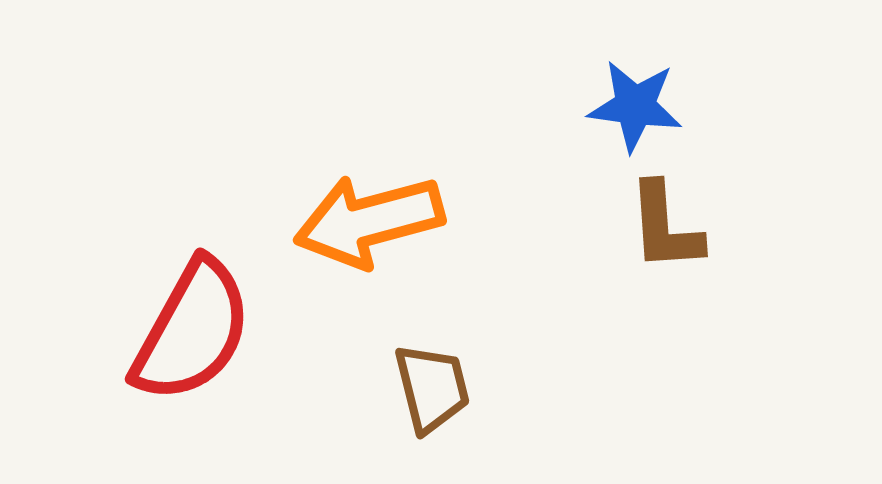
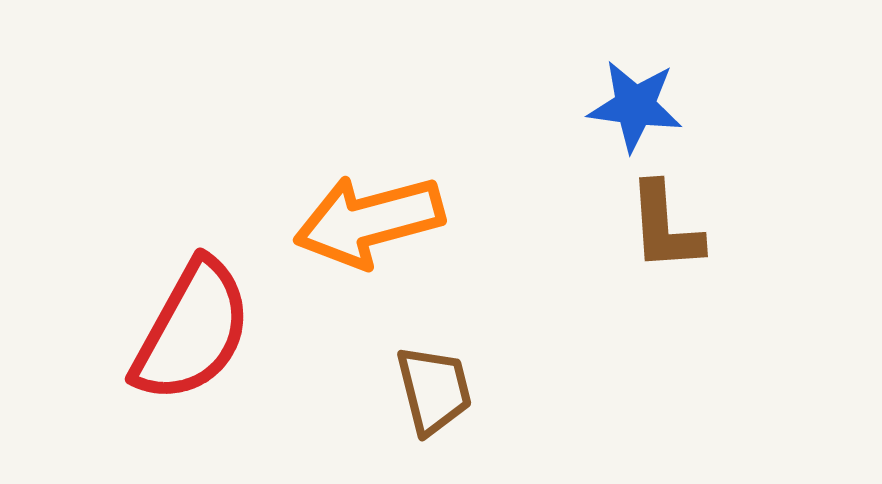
brown trapezoid: moved 2 px right, 2 px down
